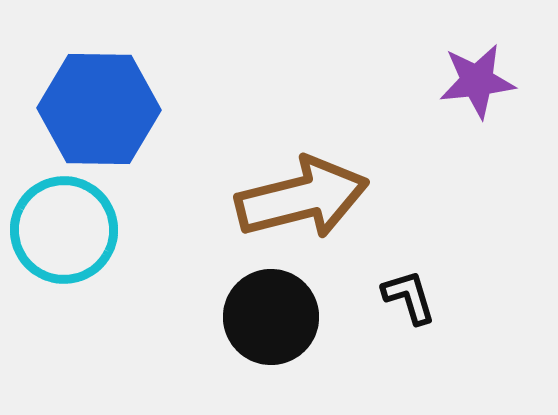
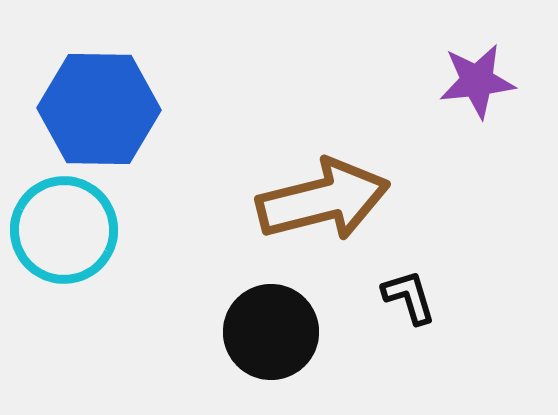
brown arrow: moved 21 px right, 2 px down
black circle: moved 15 px down
